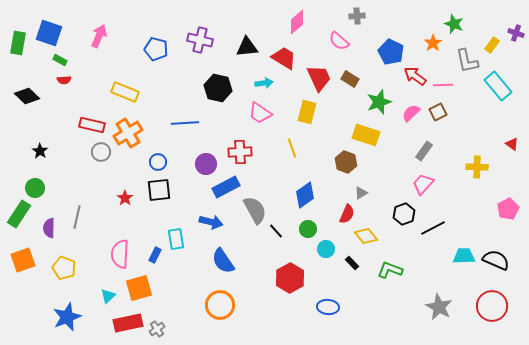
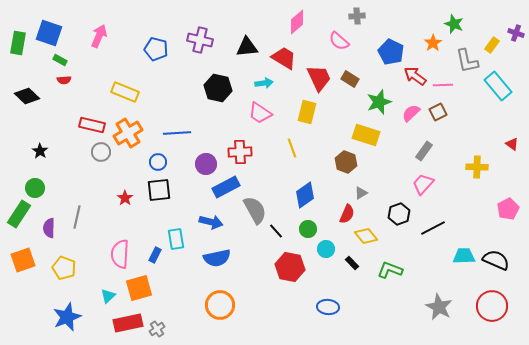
blue line at (185, 123): moved 8 px left, 10 px down
black hexagon at (404, 214): moved 5 px left
blue semicircle at (223, 261): moved 6 px left, 3 px up; rotated 68 degrees counterclockwise
red hexagon at (290, 278): moved 11 px up; rotated 20 degrees counterclockwise
